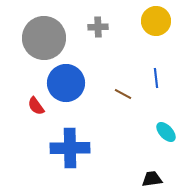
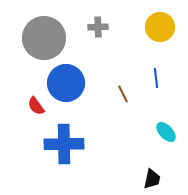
yellow circle: moved 4 px right, 6 px down
brown line: rotated 36 degrees clockwise
blue cross: moved 6 px left, 4 px up
black trapezoid: rotated 110 degrees clockwise
